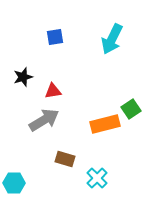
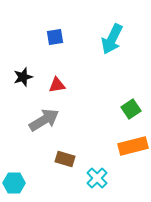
red triangle: moved 4 px right, 6 px up
orange rectangle: moved 28 px right, 22 px down
